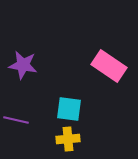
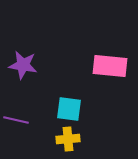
pink rectangle: moved 1 px right; rotated 28 degrees counterclockwise
